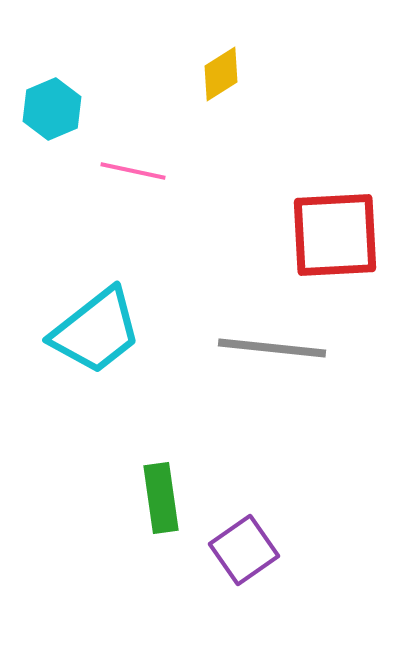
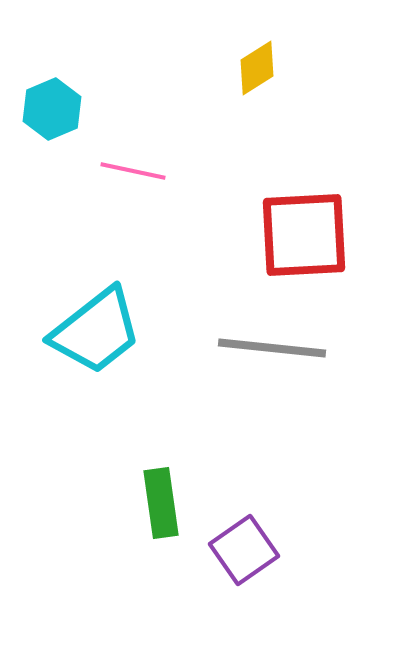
yellow diamond: moved 36 px right, 6 px up
red square: moved 31 px left
green rectangle: moved 5 px down
